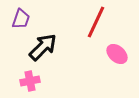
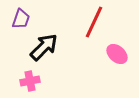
red line: moved 2 px left
black arrow: moved 1 px right
